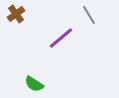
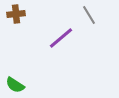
brown cross: rotated 30 degrees clockwise
green semicircle: moved 19 px left, 1 px down
